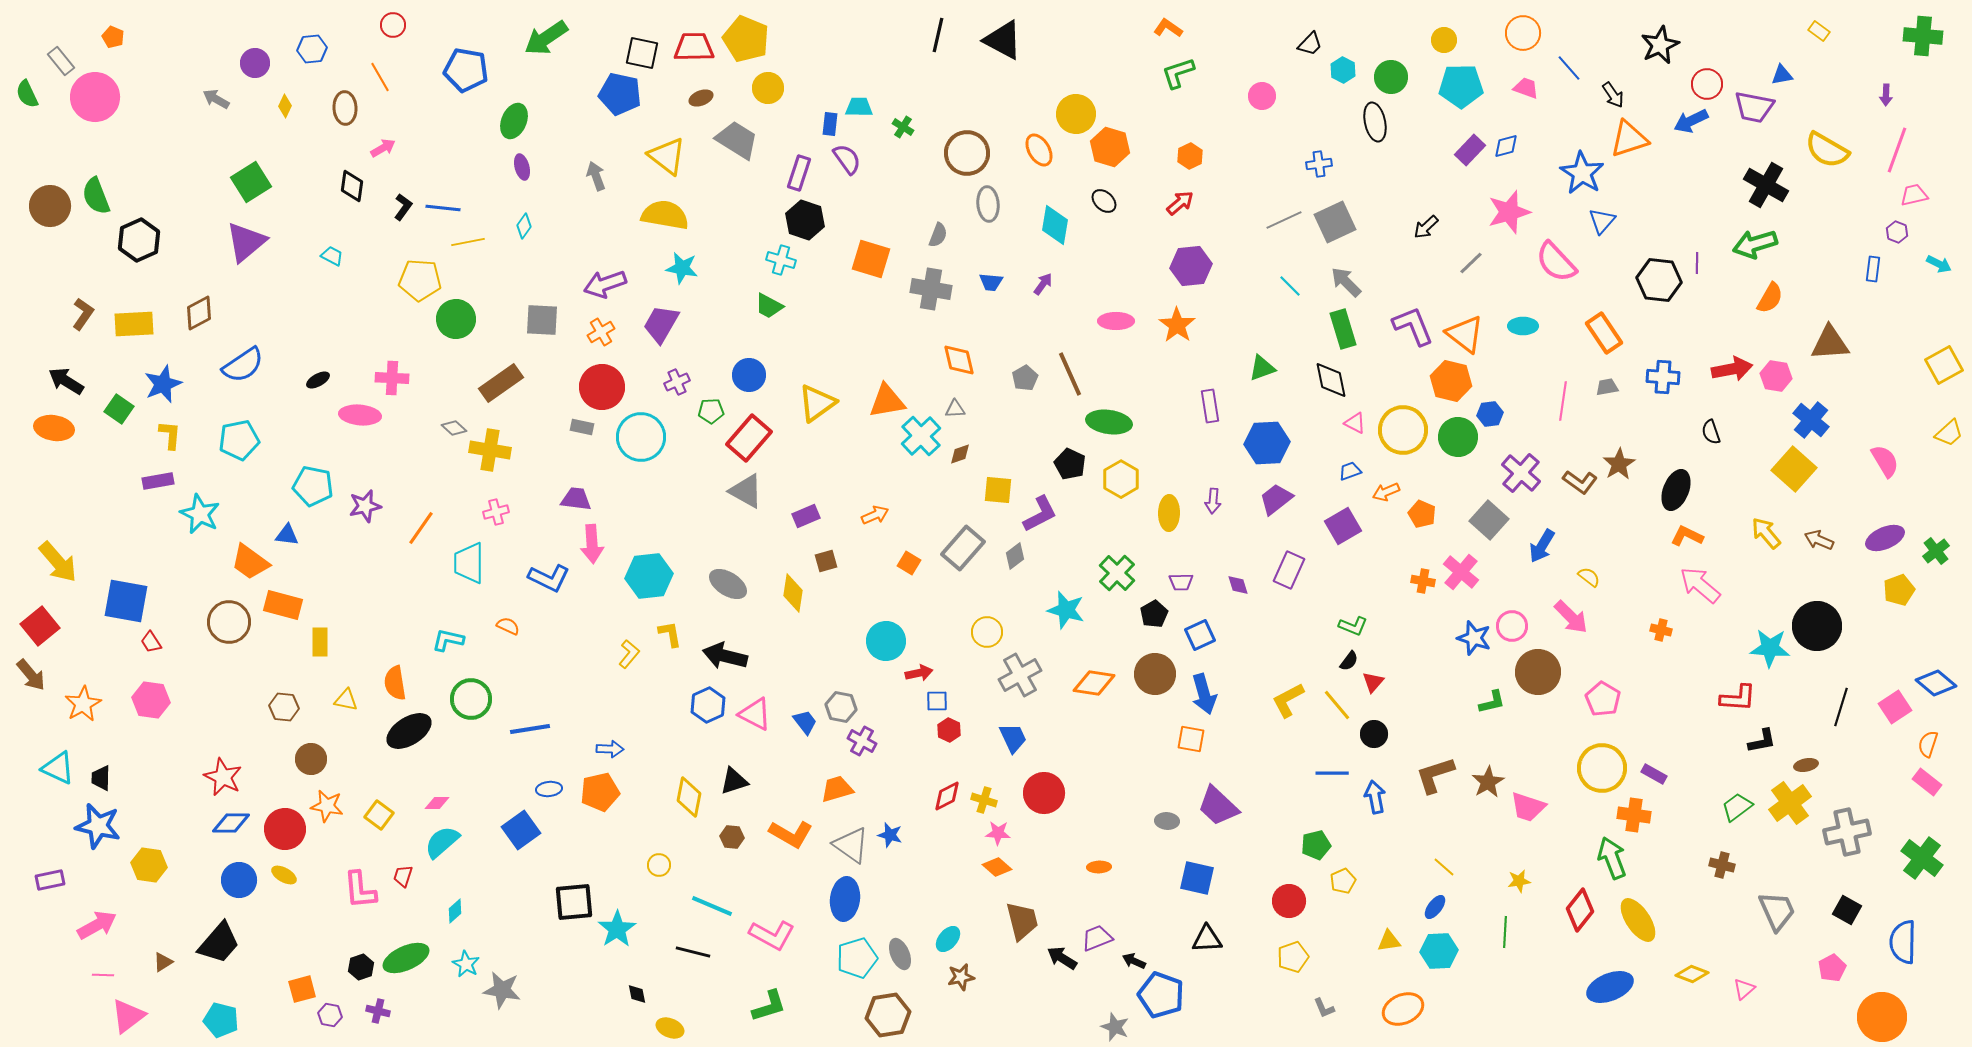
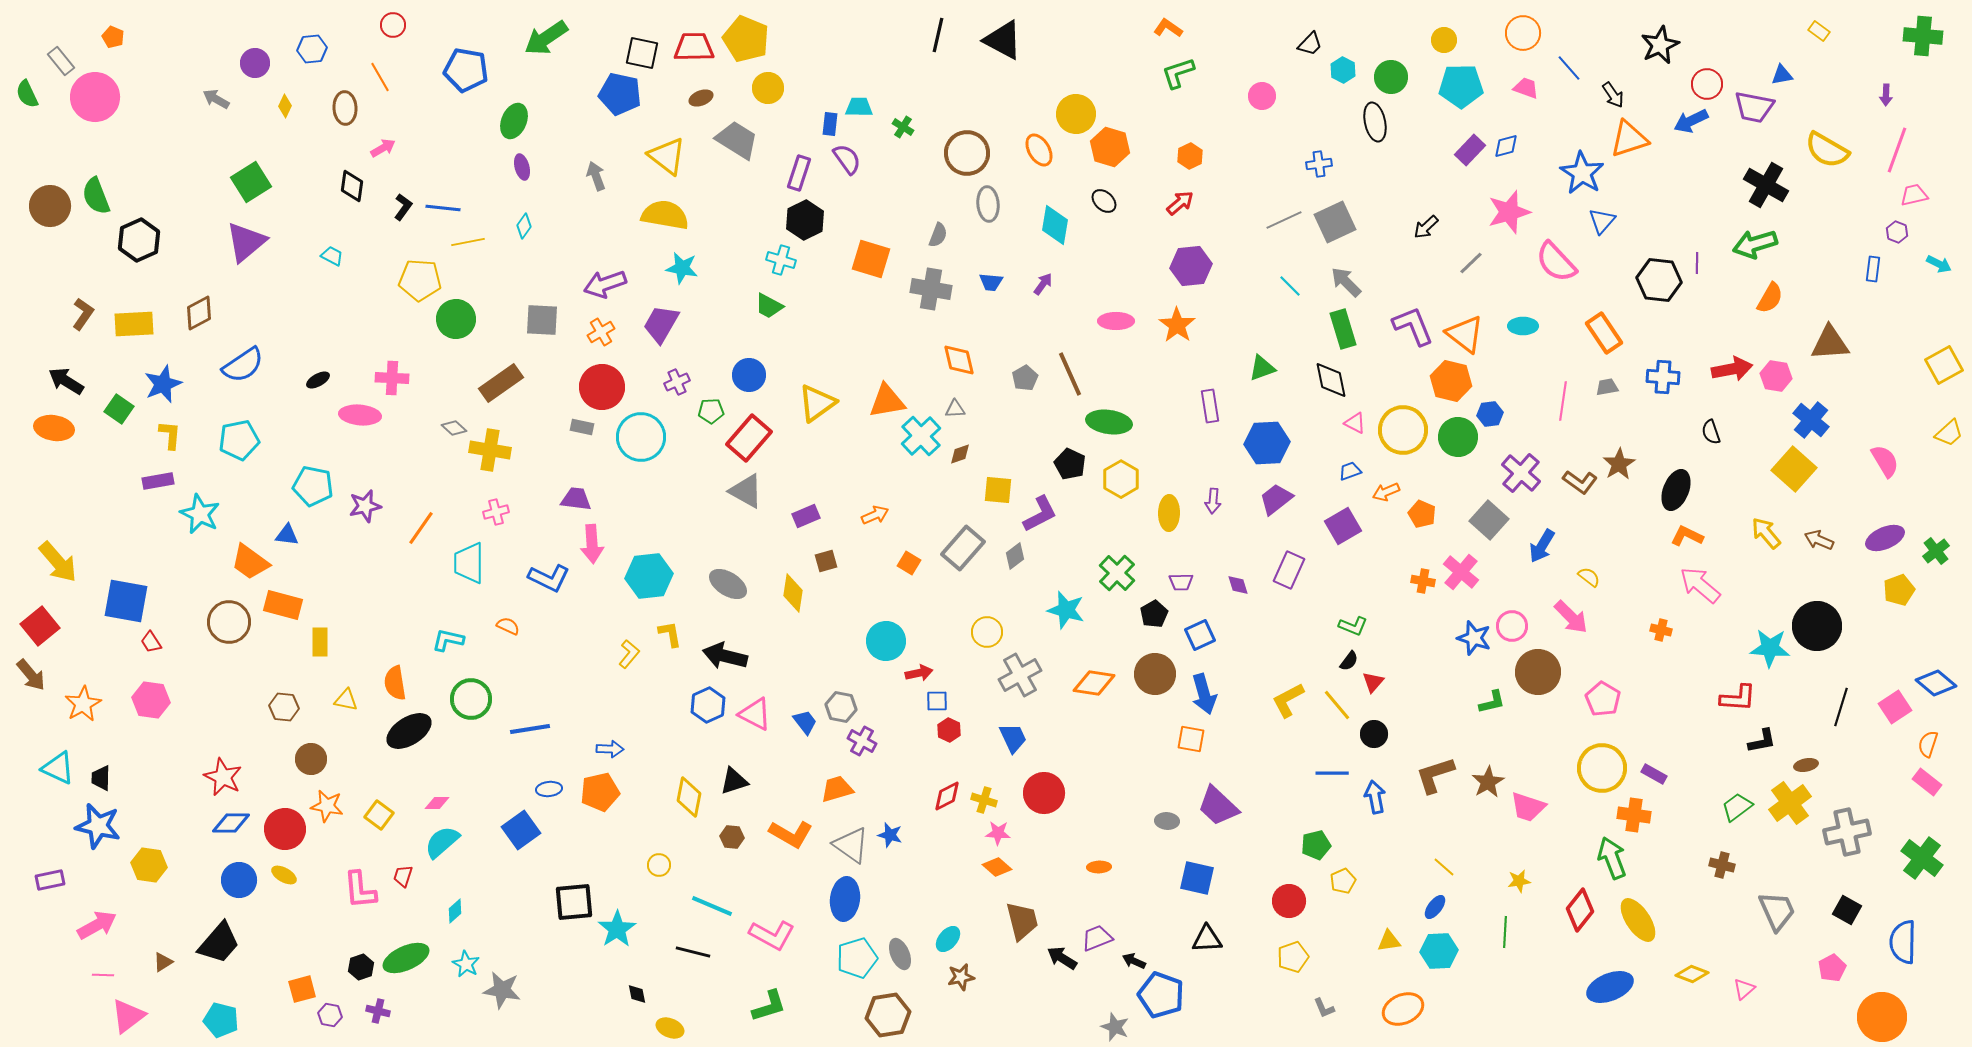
black hexagon at (805, 220): rotated 15 degrees clockwise
